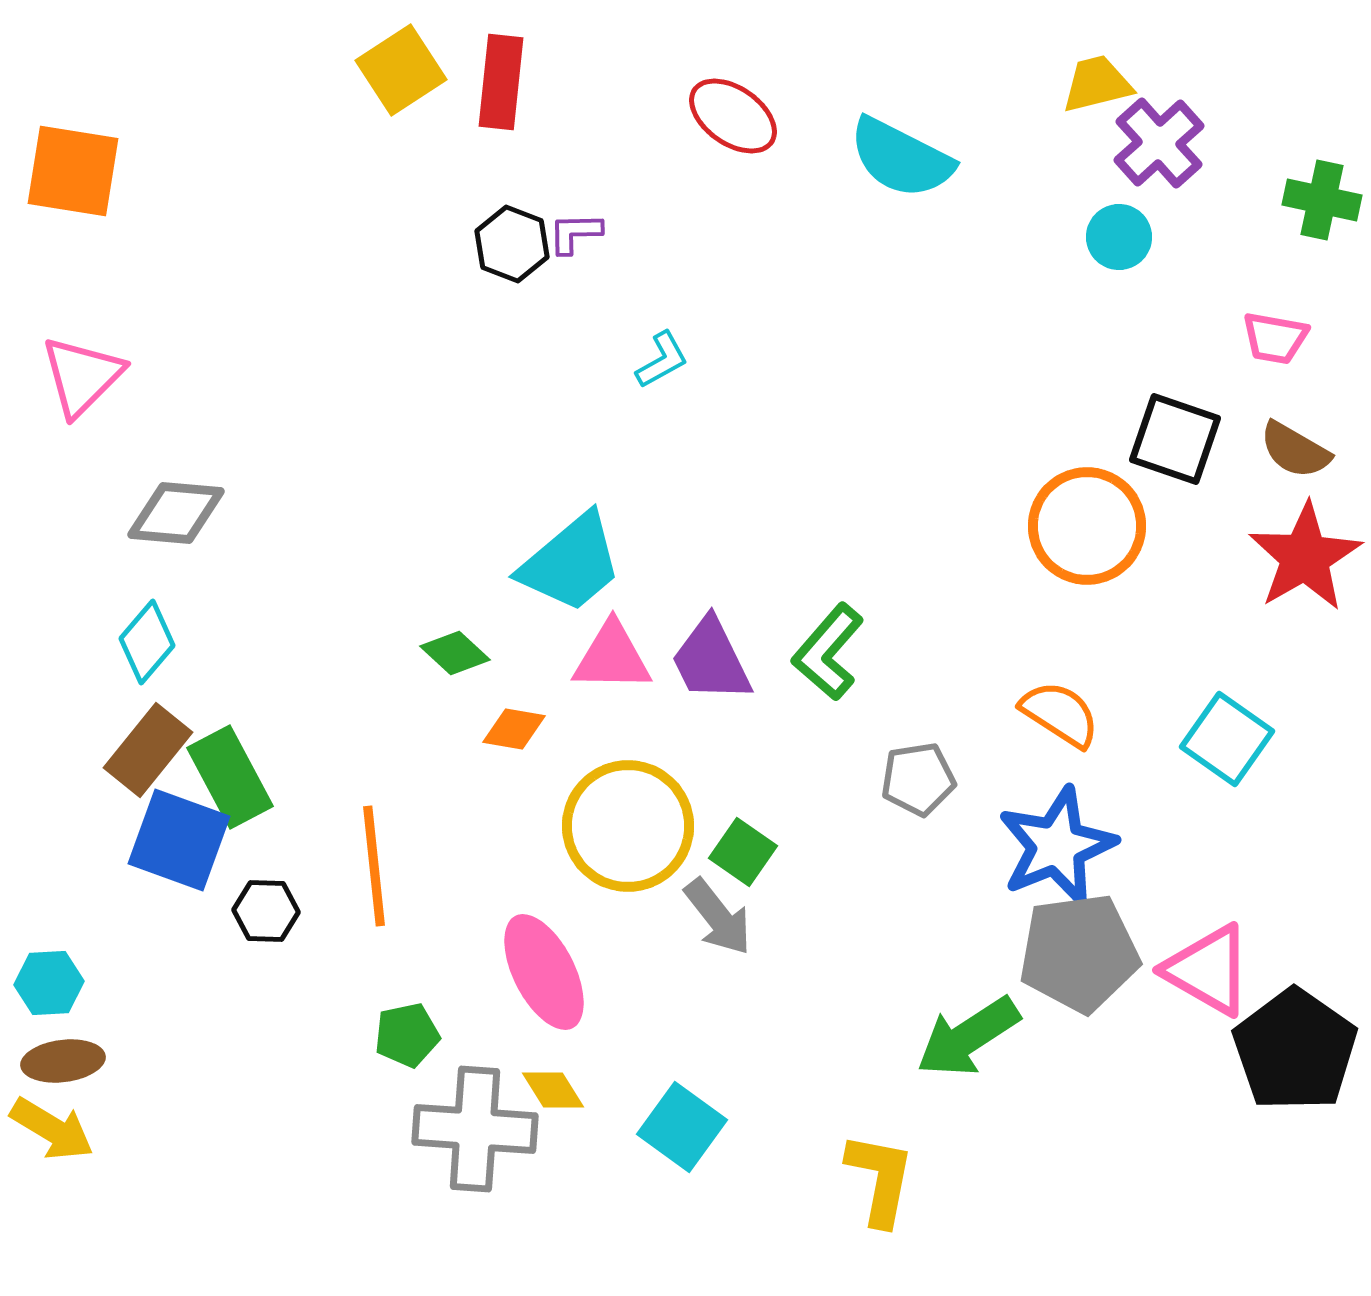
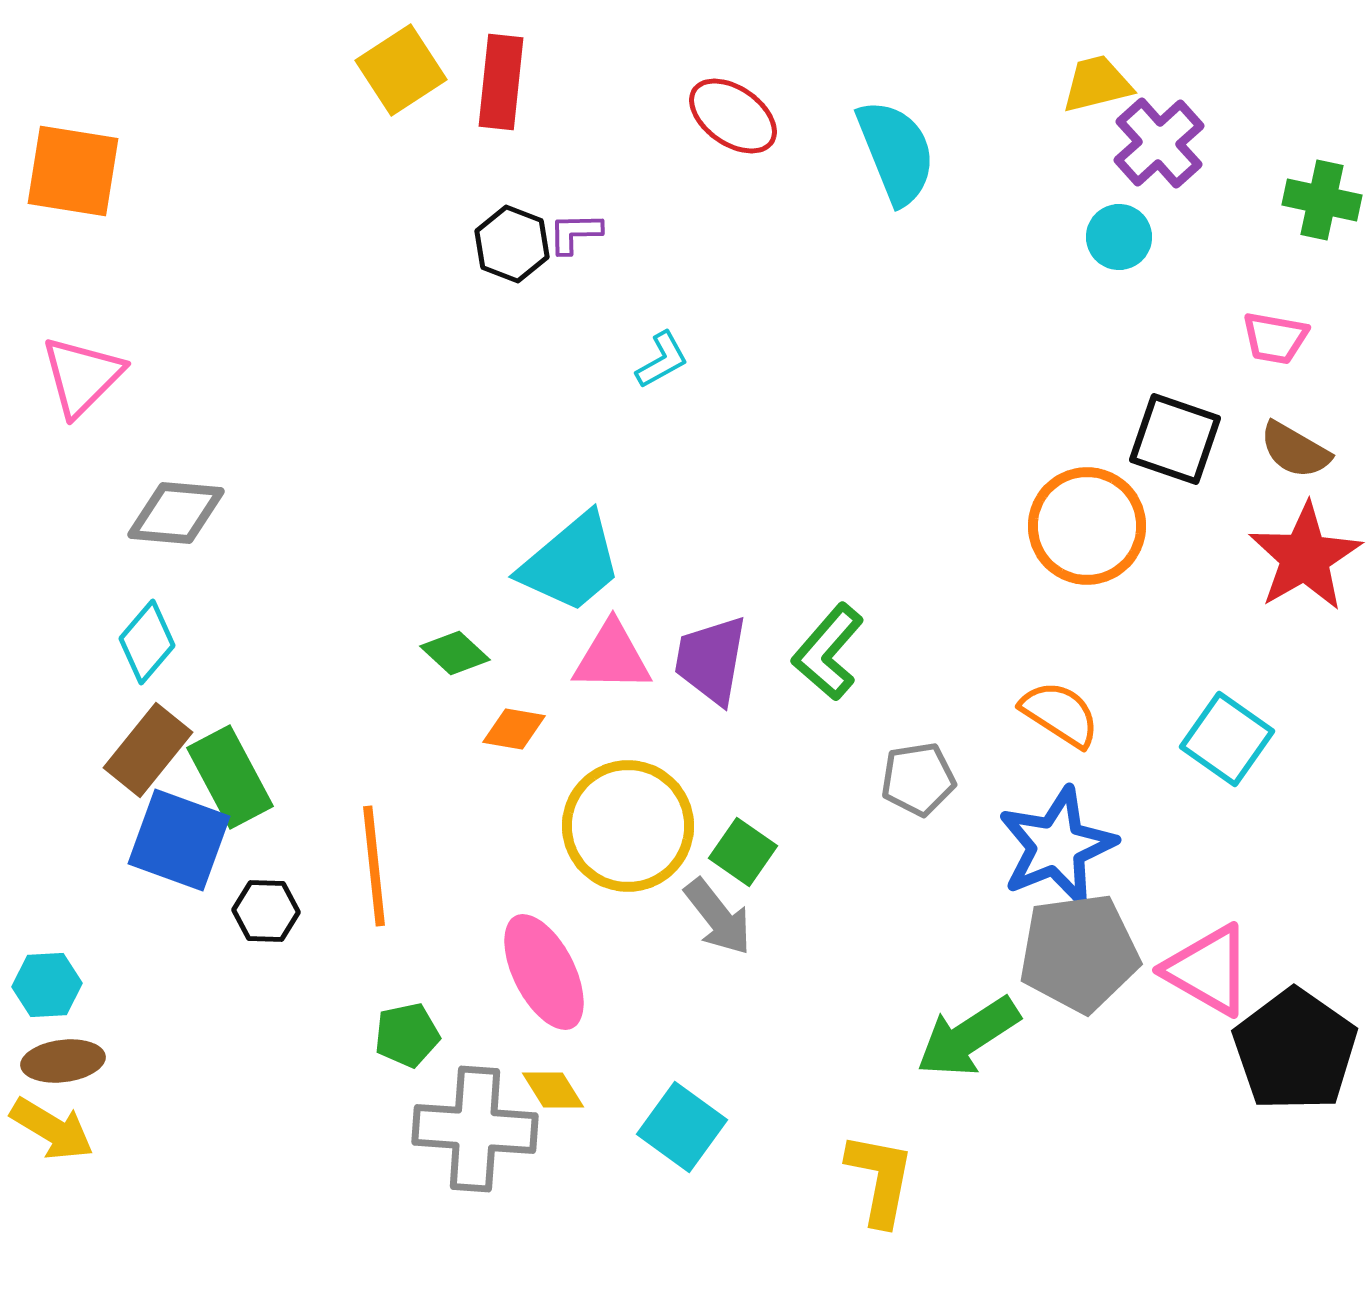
cyan semicircle at (901, 158): moved 5 px left, 6 px up; rotated 139 degrees counterclockwise
purple trapezoid at (711, 660): rotated 36 degrees clockwise
cyan hexagon at (49, 983): moved 2 px left, 2 px down
